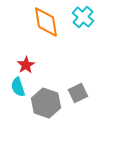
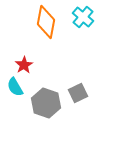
orange diamond: rotated 20 degrees clockwise
red star: moved 2 px left
cyan semicircle: moved 3 px left; rotated 12 degrees counterclockwise
